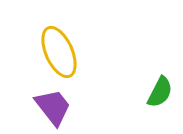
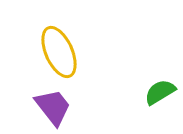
green semicircle: rotated 148 degrees counterclockwise
